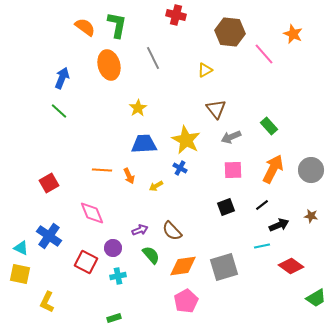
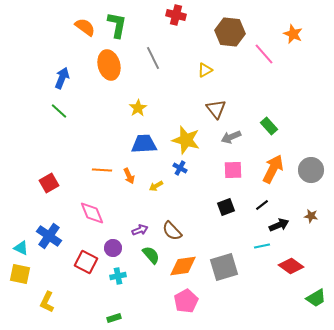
yellow star at (186, 140): rotated 12 degrees counterclockwise
